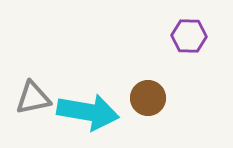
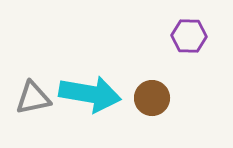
brown circle: moved 4 px right
cyan arrow: moved 2 px right, 18 px up
